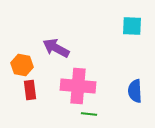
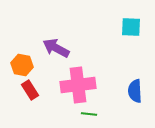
cyan square: moved 1 px left, 1 px down
pink cross: moved 1 px up; rotated 12 degrees counterclockwise
red rectangle: rotated 24 degrees counterclockwise
